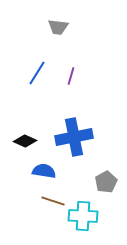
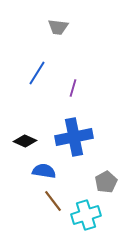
purple line: moved 2 px right, 12 px down
brown line: rotated 35 degrees clockwise
cyan cross: moved 3 px right, 1 px up; rotated 20 degrees counterclockwise
